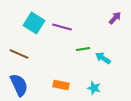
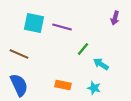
purple arrow: rotated 152 degrees clockwise
cyan square: rotated 20 degrees counterclockwise
green line: rotated 40 degrees counterclockwise
cyan arrow: moved 2 px left, 6 px down
orange rectangle: moved 2 px right
